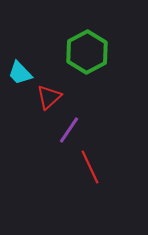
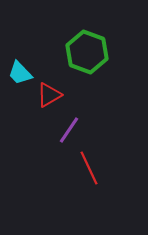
green hexagon: rotated 12 degrees counterclockwise
red triangle: moved 2 px up; rotated 12 degrees clockwise
red line: moved 1 px left, 1 px down
